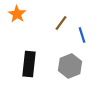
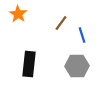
orange star: moved 1 px right
gray hexagon: moved 7 px right; rotated 20 degrees clockwise
